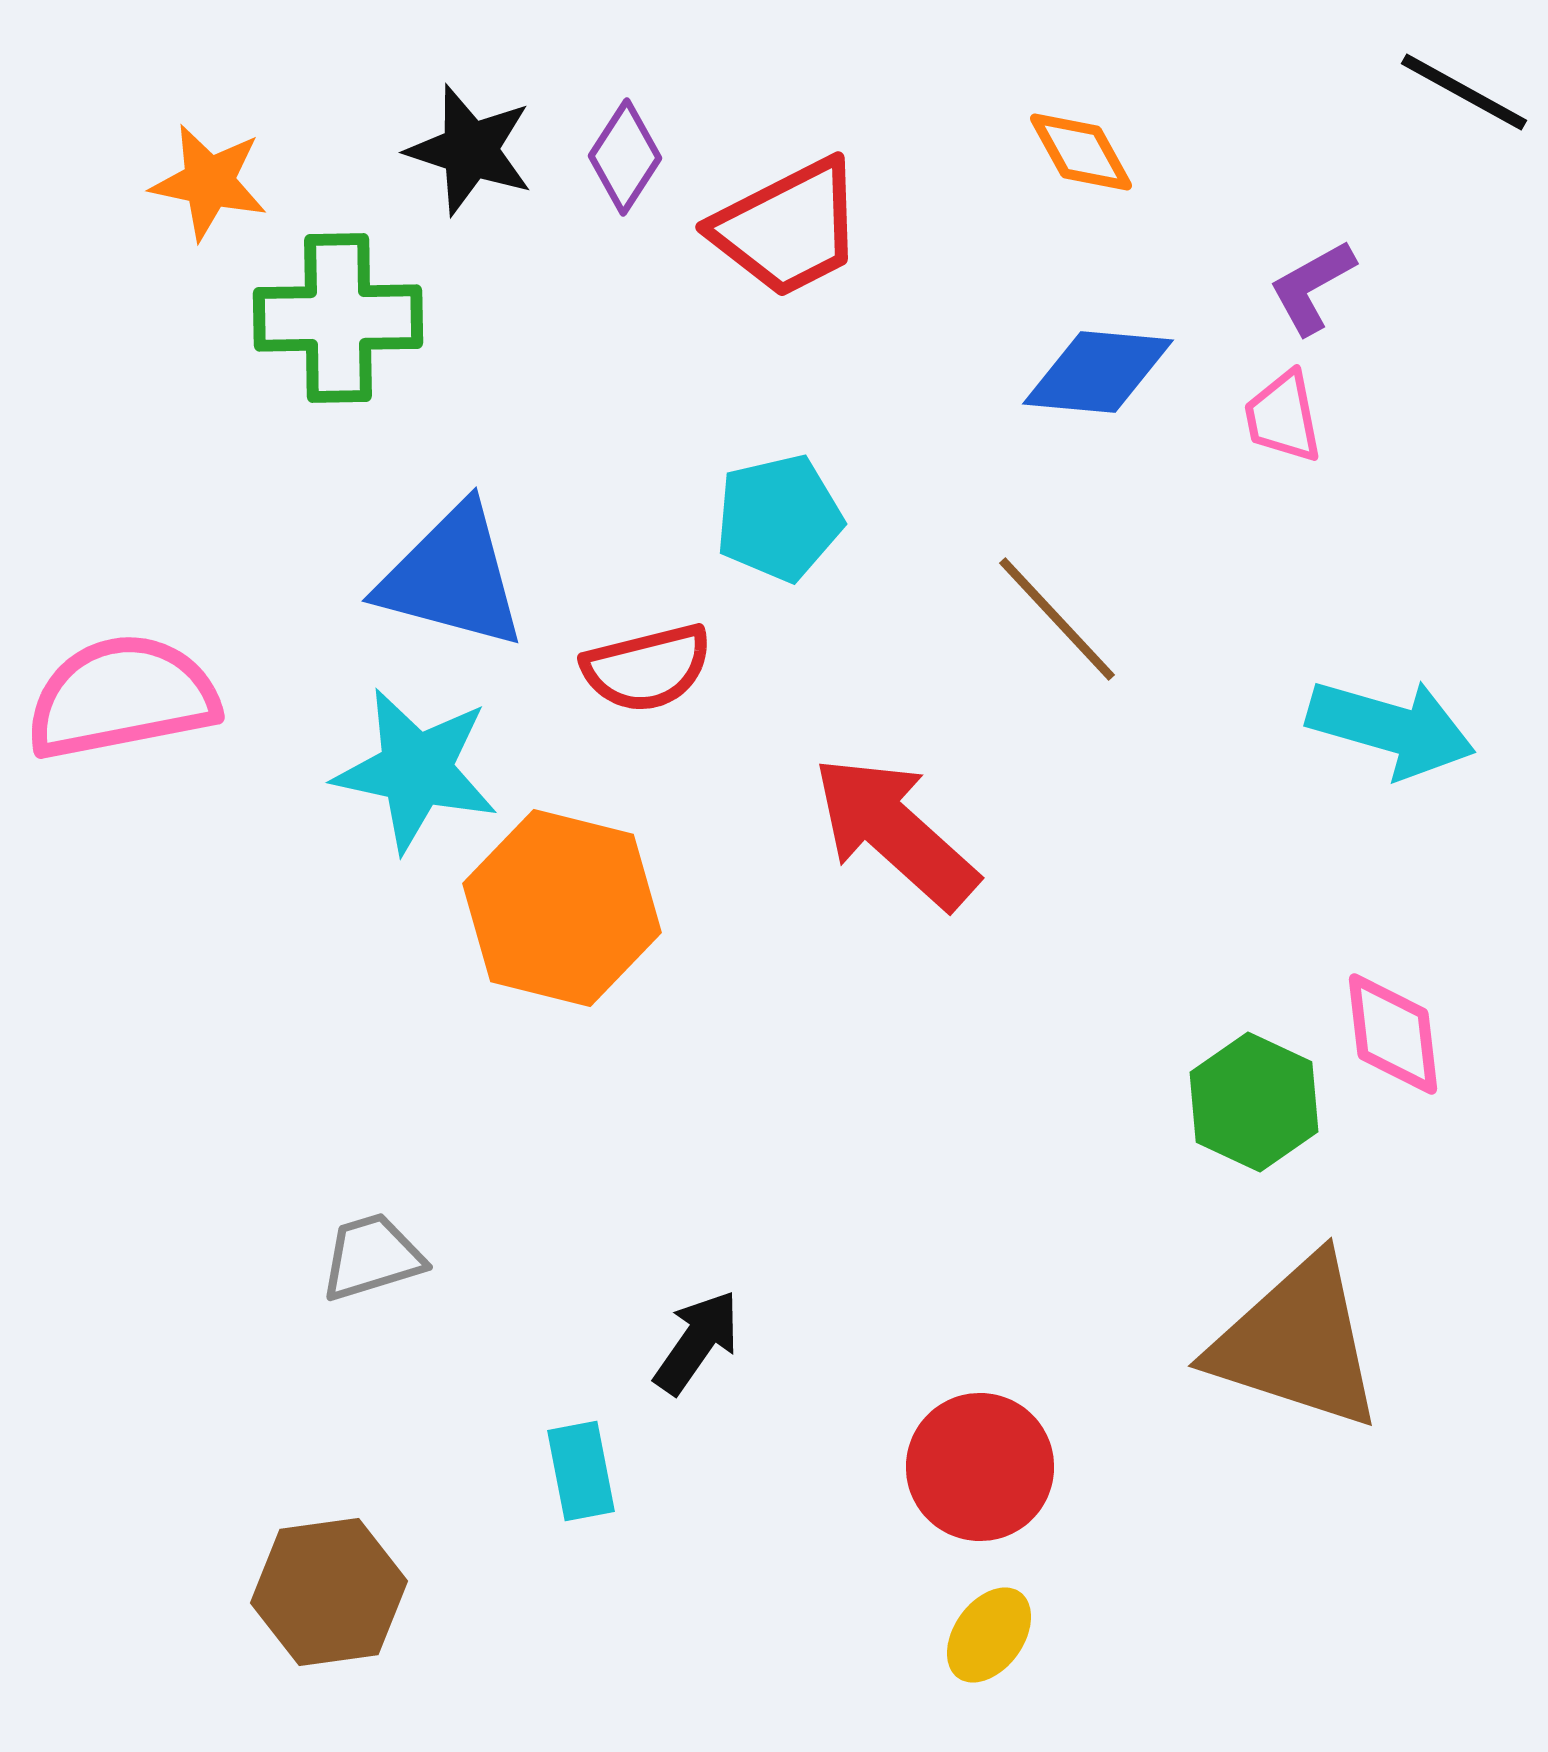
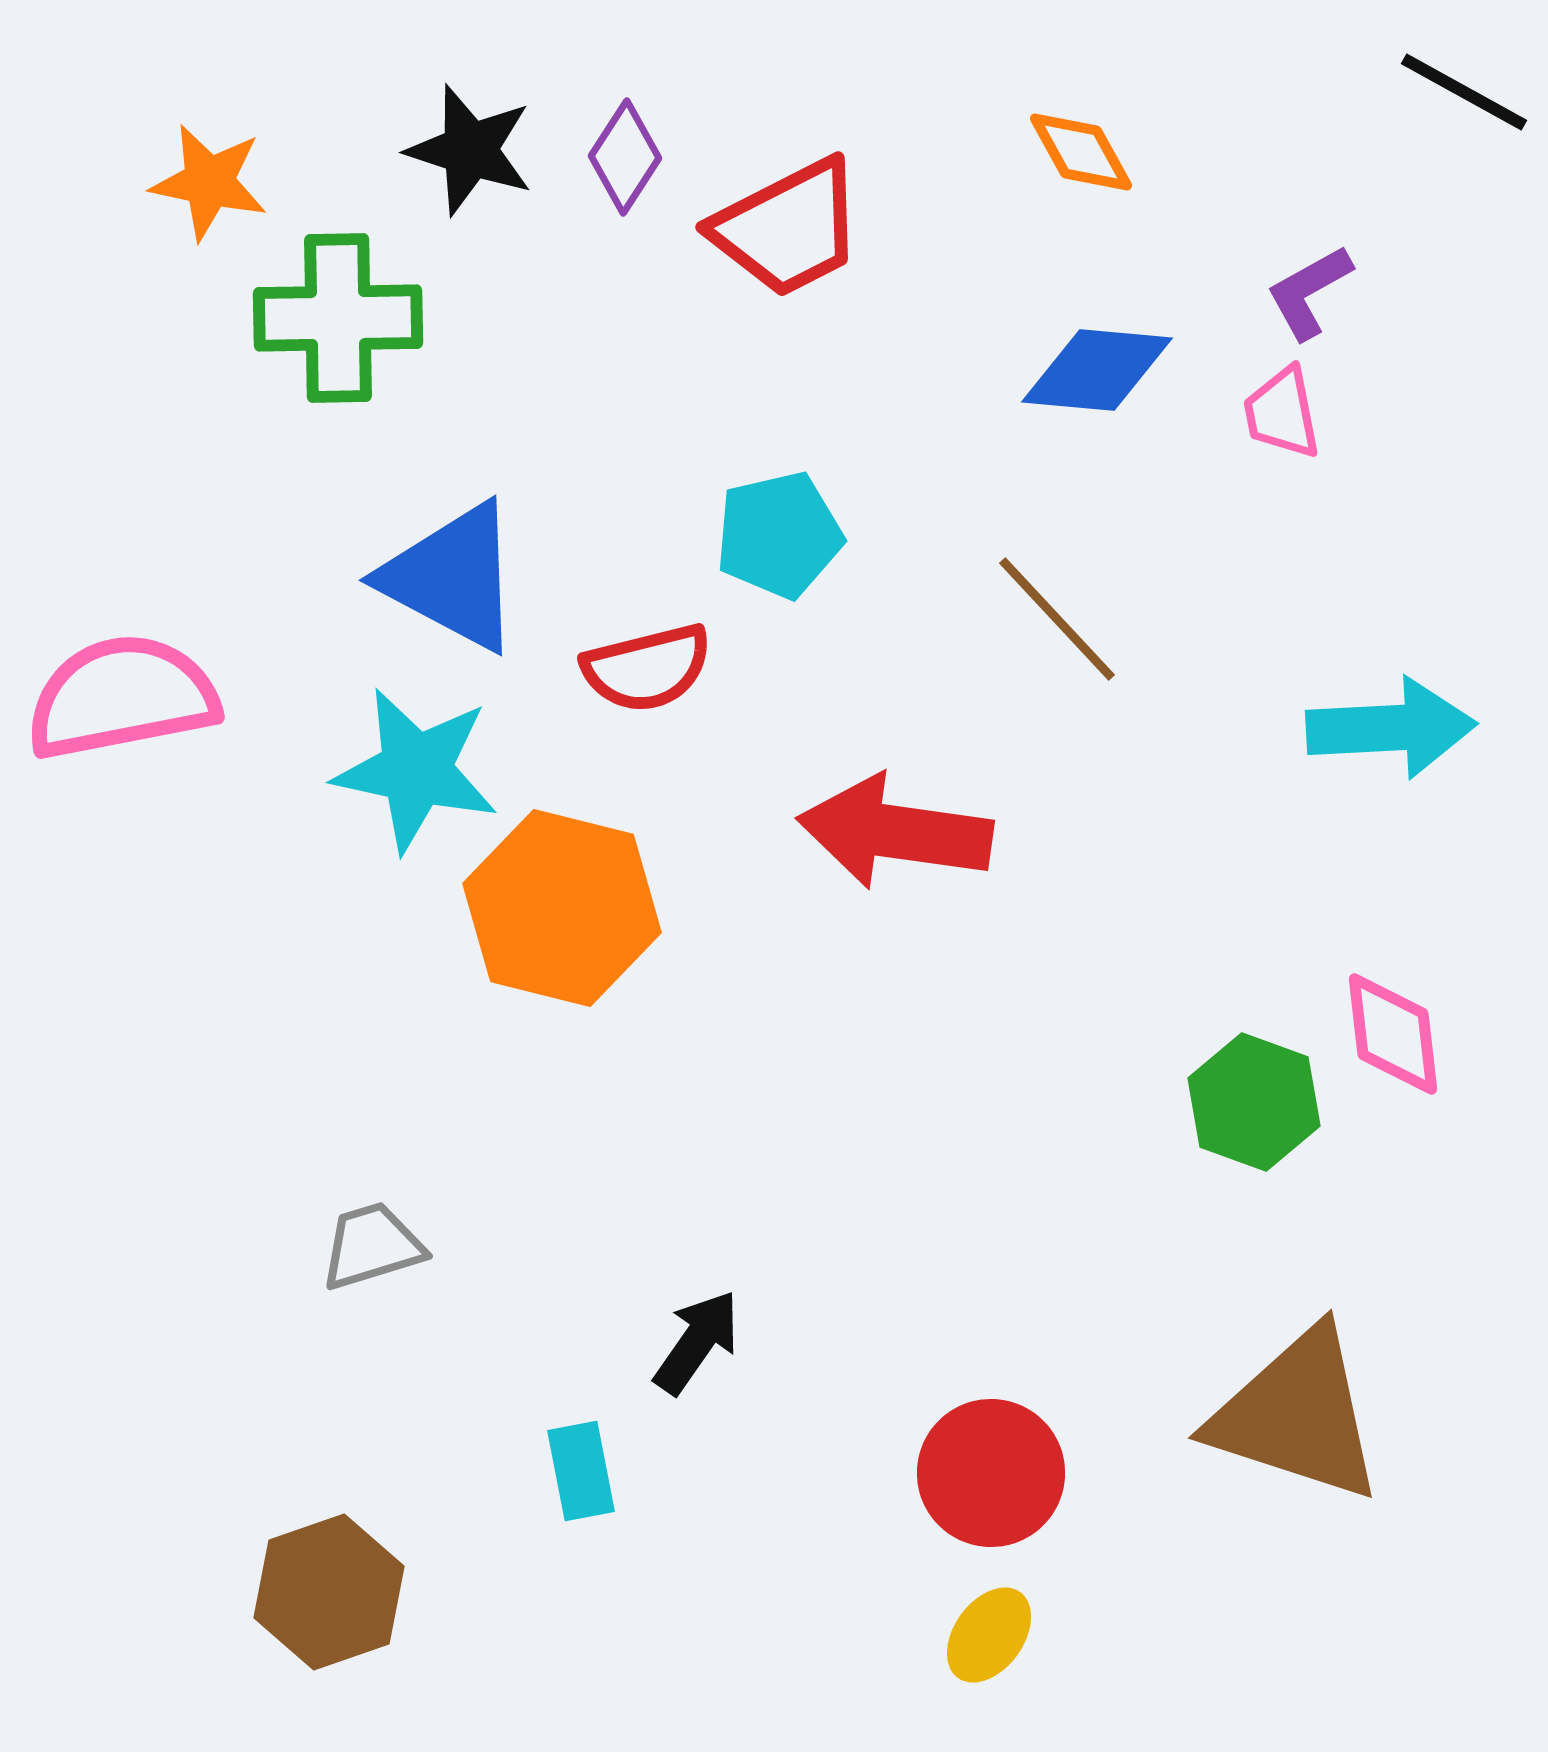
purple L-shape: moved 3 px left, 5 px down
blue diamond: moved 1 px left, 2 px up
pink trapezoid: moved 1 px left, 4 px up
cyan pentagon: moved 17 px down
blue triangle: rotated 13 degrees clockwise
cyan arrow: rotated 19 degrees counterclockwise
red arrow: rotated 34 degrees counterclockwise
green hexagon: rotated 5 degrees counterclockwise
gray trapezoid: moved 11 px up
brown triangle: moved 72 px down
red circle: moved 11 px right, 6 px down
brown hexagon: rotated 11 degrees counterclockwise
